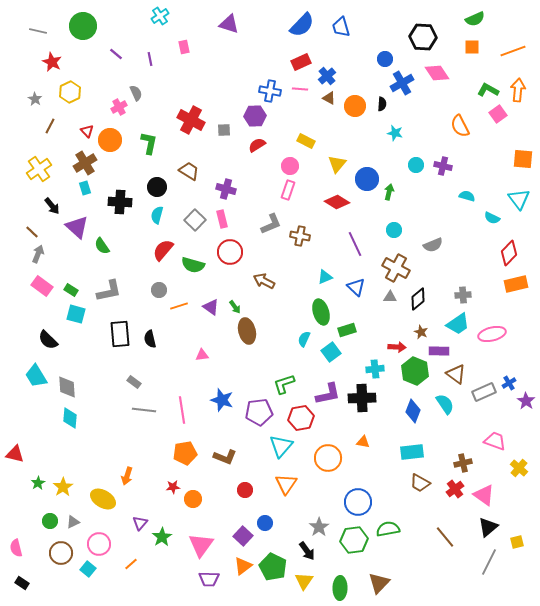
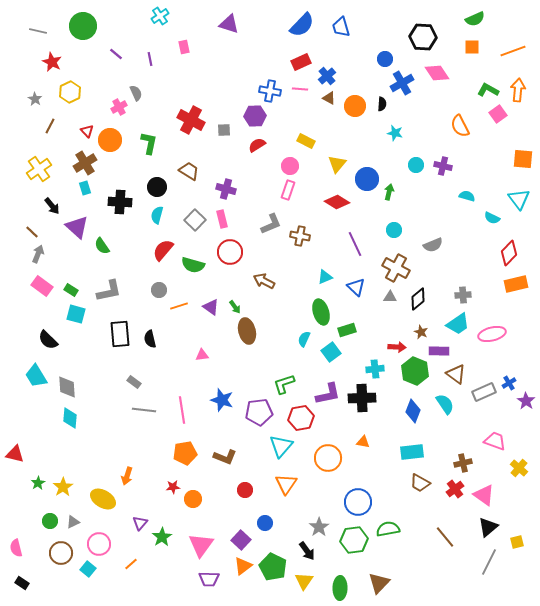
purple square at (243, 536): moved 2 px left, 4 px down
